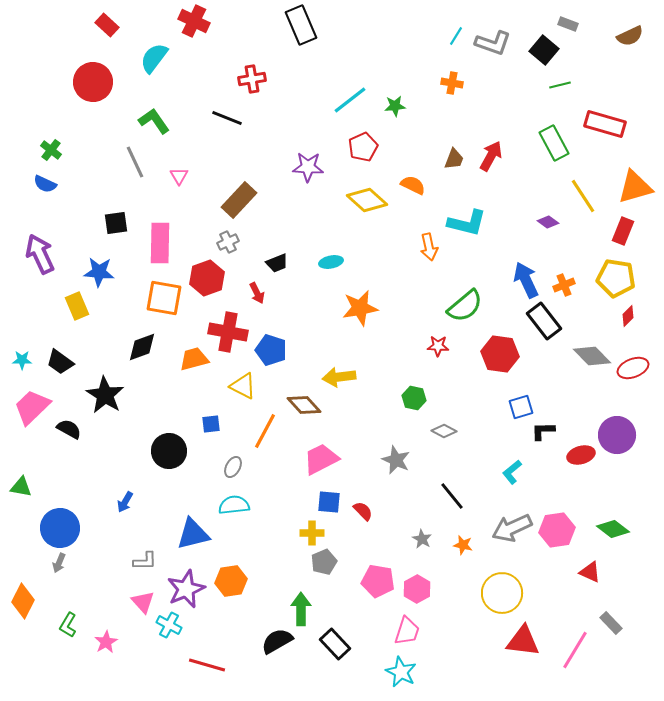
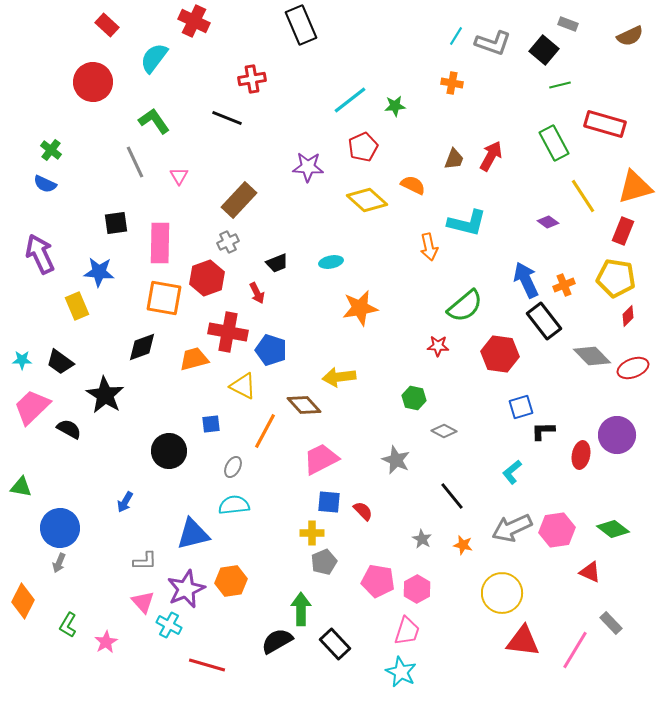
red ellipse at (581, 455): rotated 64 degrees counterclockwise
